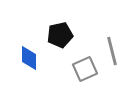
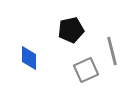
black pentagon: moved 11 px right, 5 px up
gray square: moved 1 px right, 1 px down
